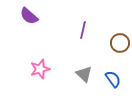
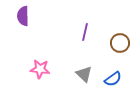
purple semicircle: moved 6 px left; rotated 48 degrees clockwise
purple line: moved 2 px right, 2 px down
pink star: rotated 24 degrees clockwise
blue semicircle: rotated 90 degrees clockwise
